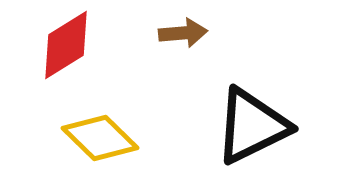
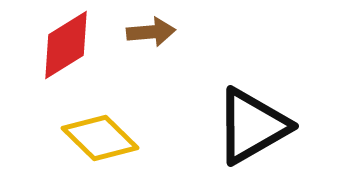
brown arrow: moved 32 px left, 1 px up
black triangle: rotated 4 degrees counterclockwise
